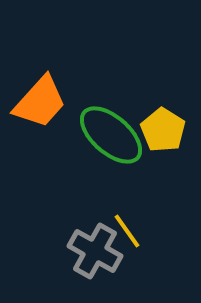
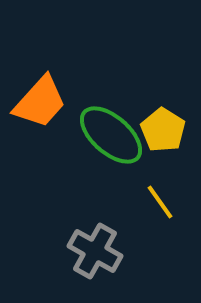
yellow line: moved 33 px right, 29 px up
